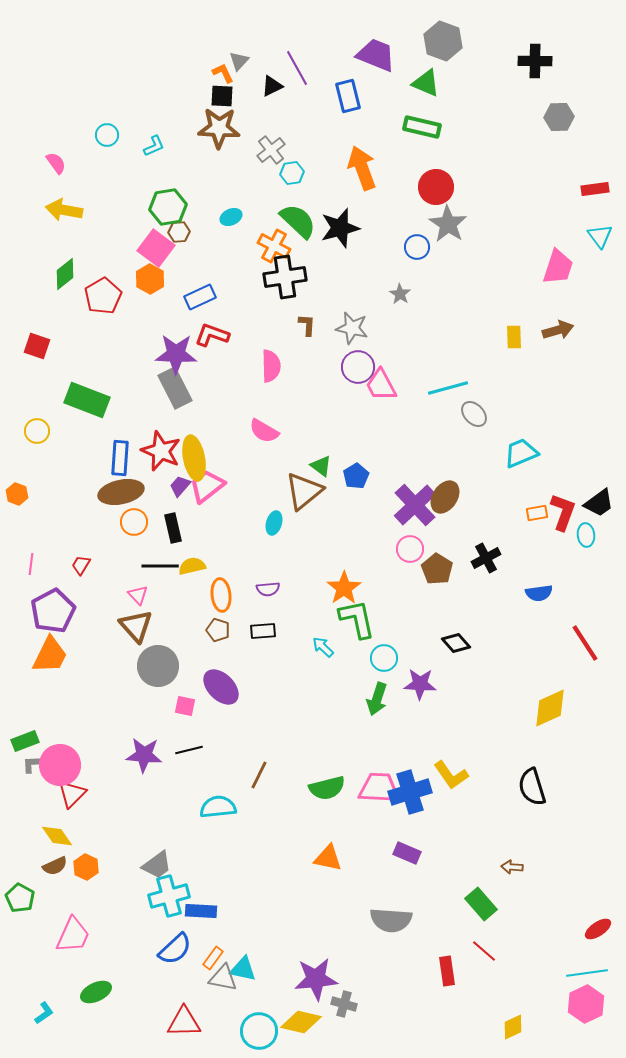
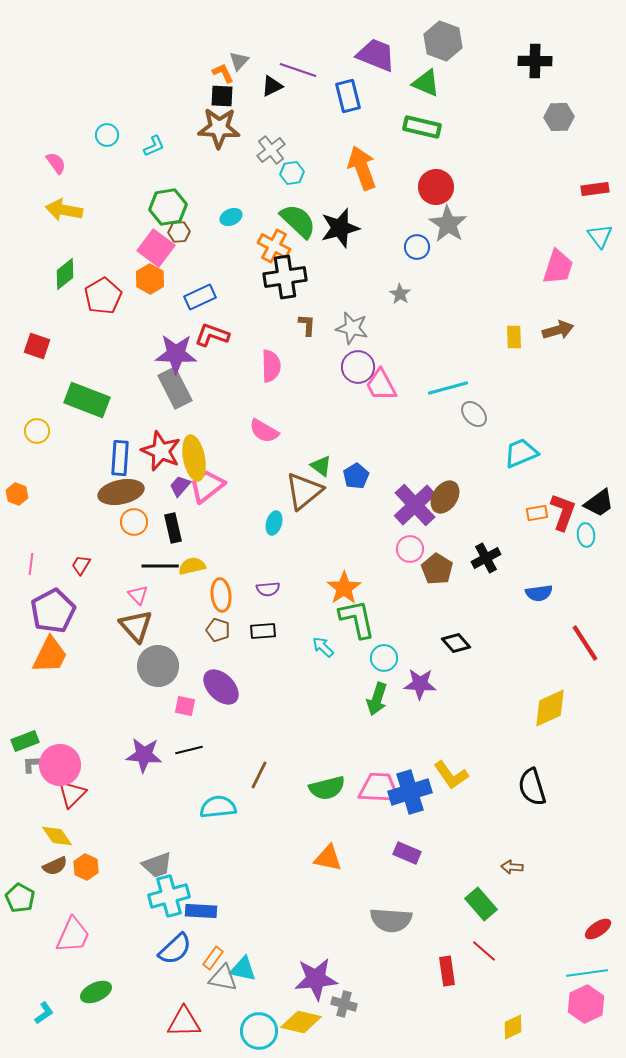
purple line at (297, 68): moved 1 px right, 2 px down; rotated 42 degrees counterclockwise
gray trapezoid at (157, 865): rotated 16 degrees clockwise
